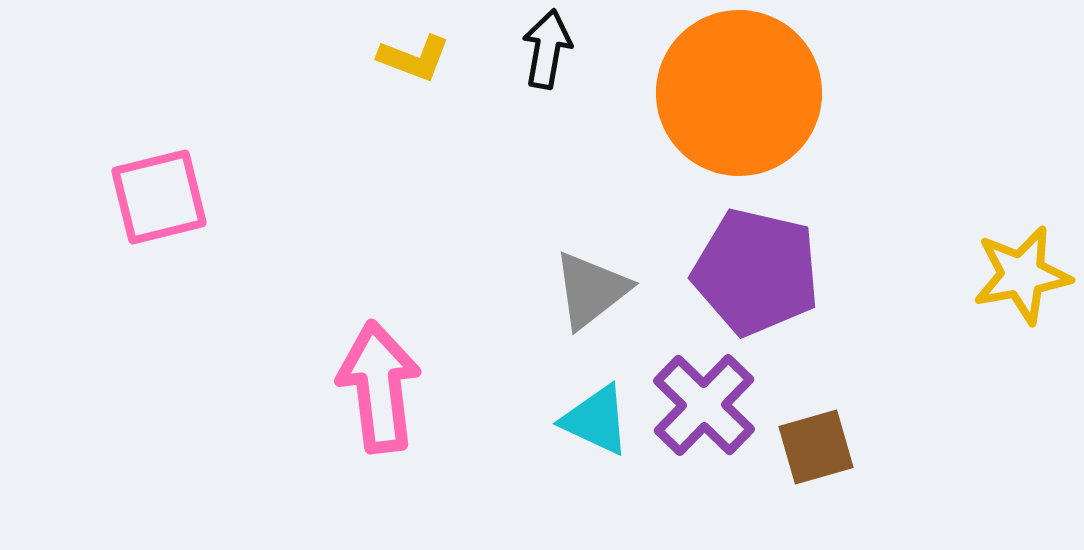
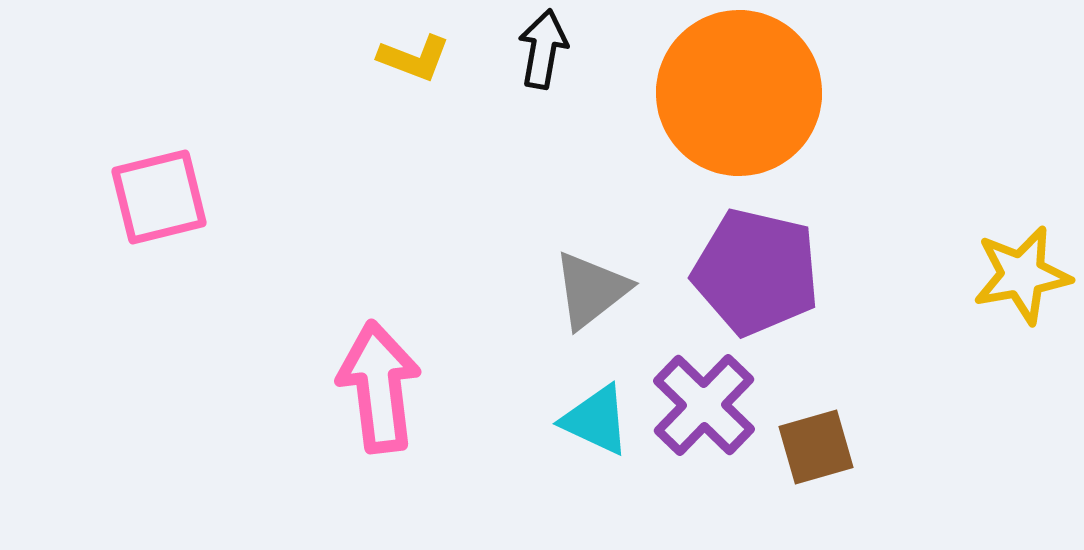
black arrow: moved 4 px left
